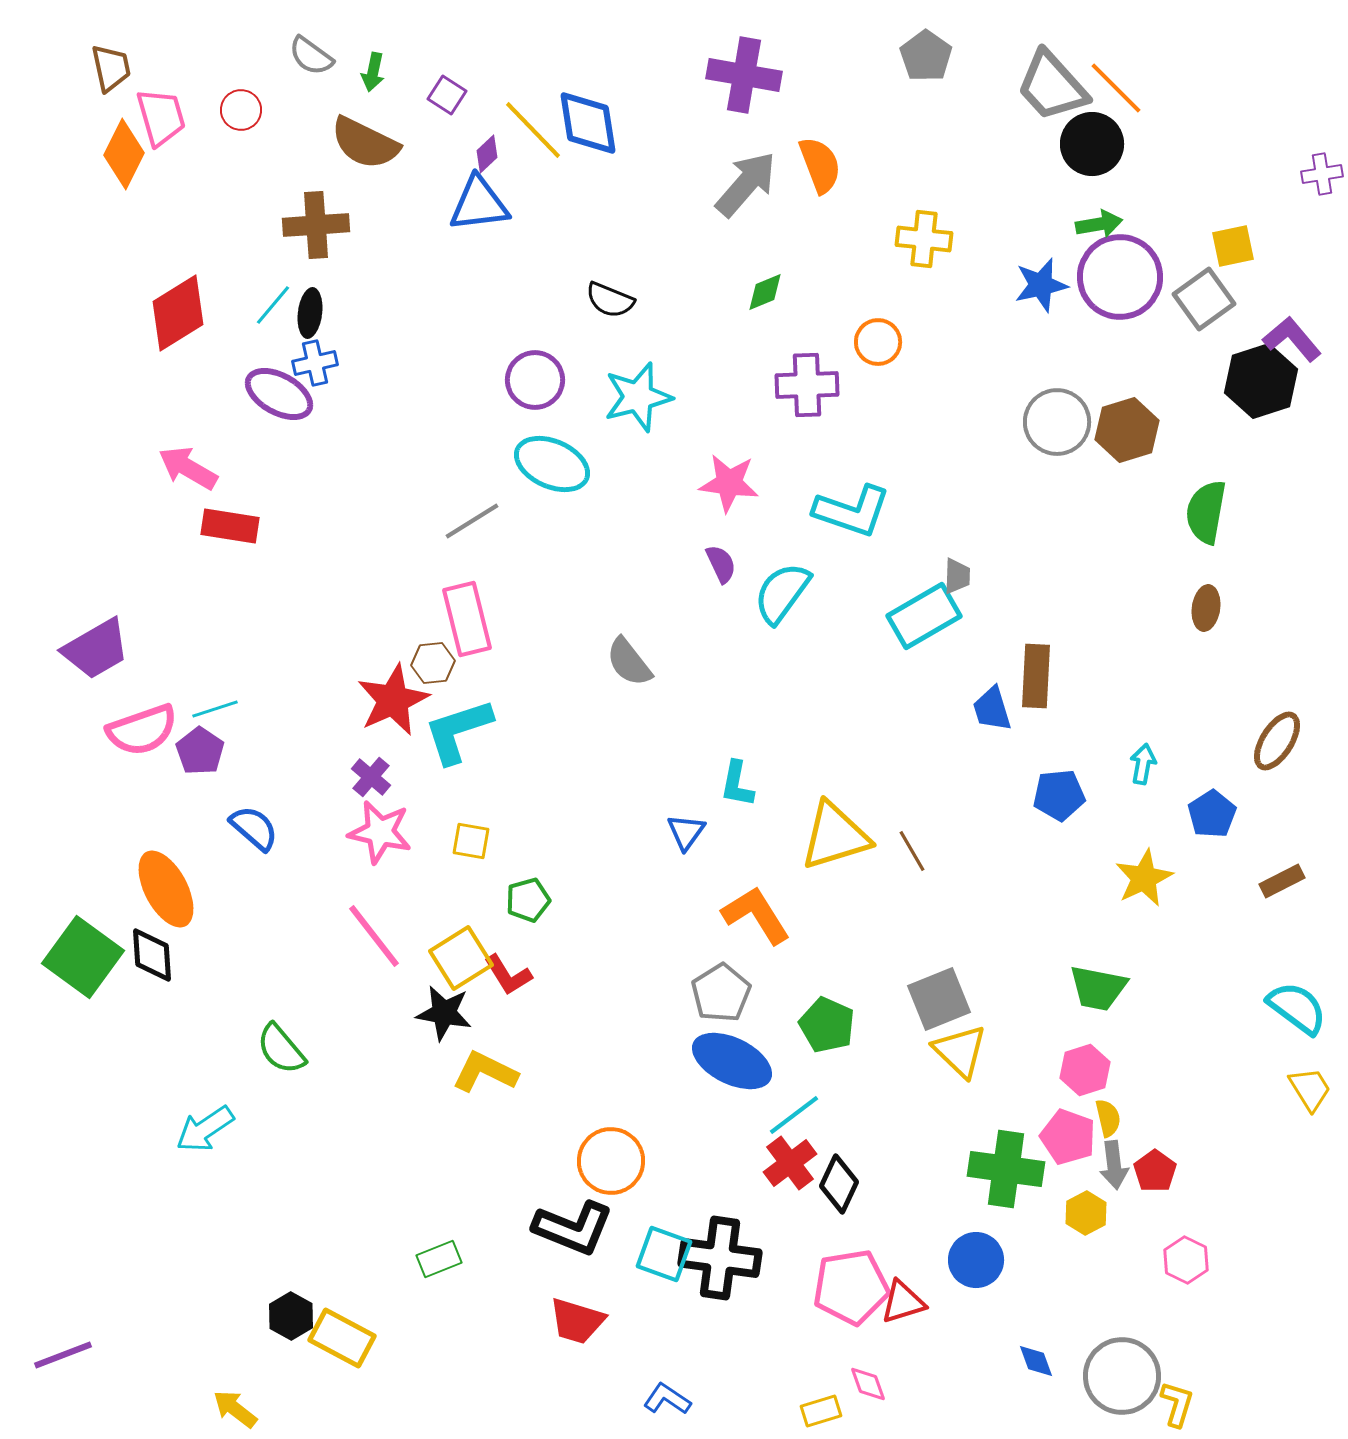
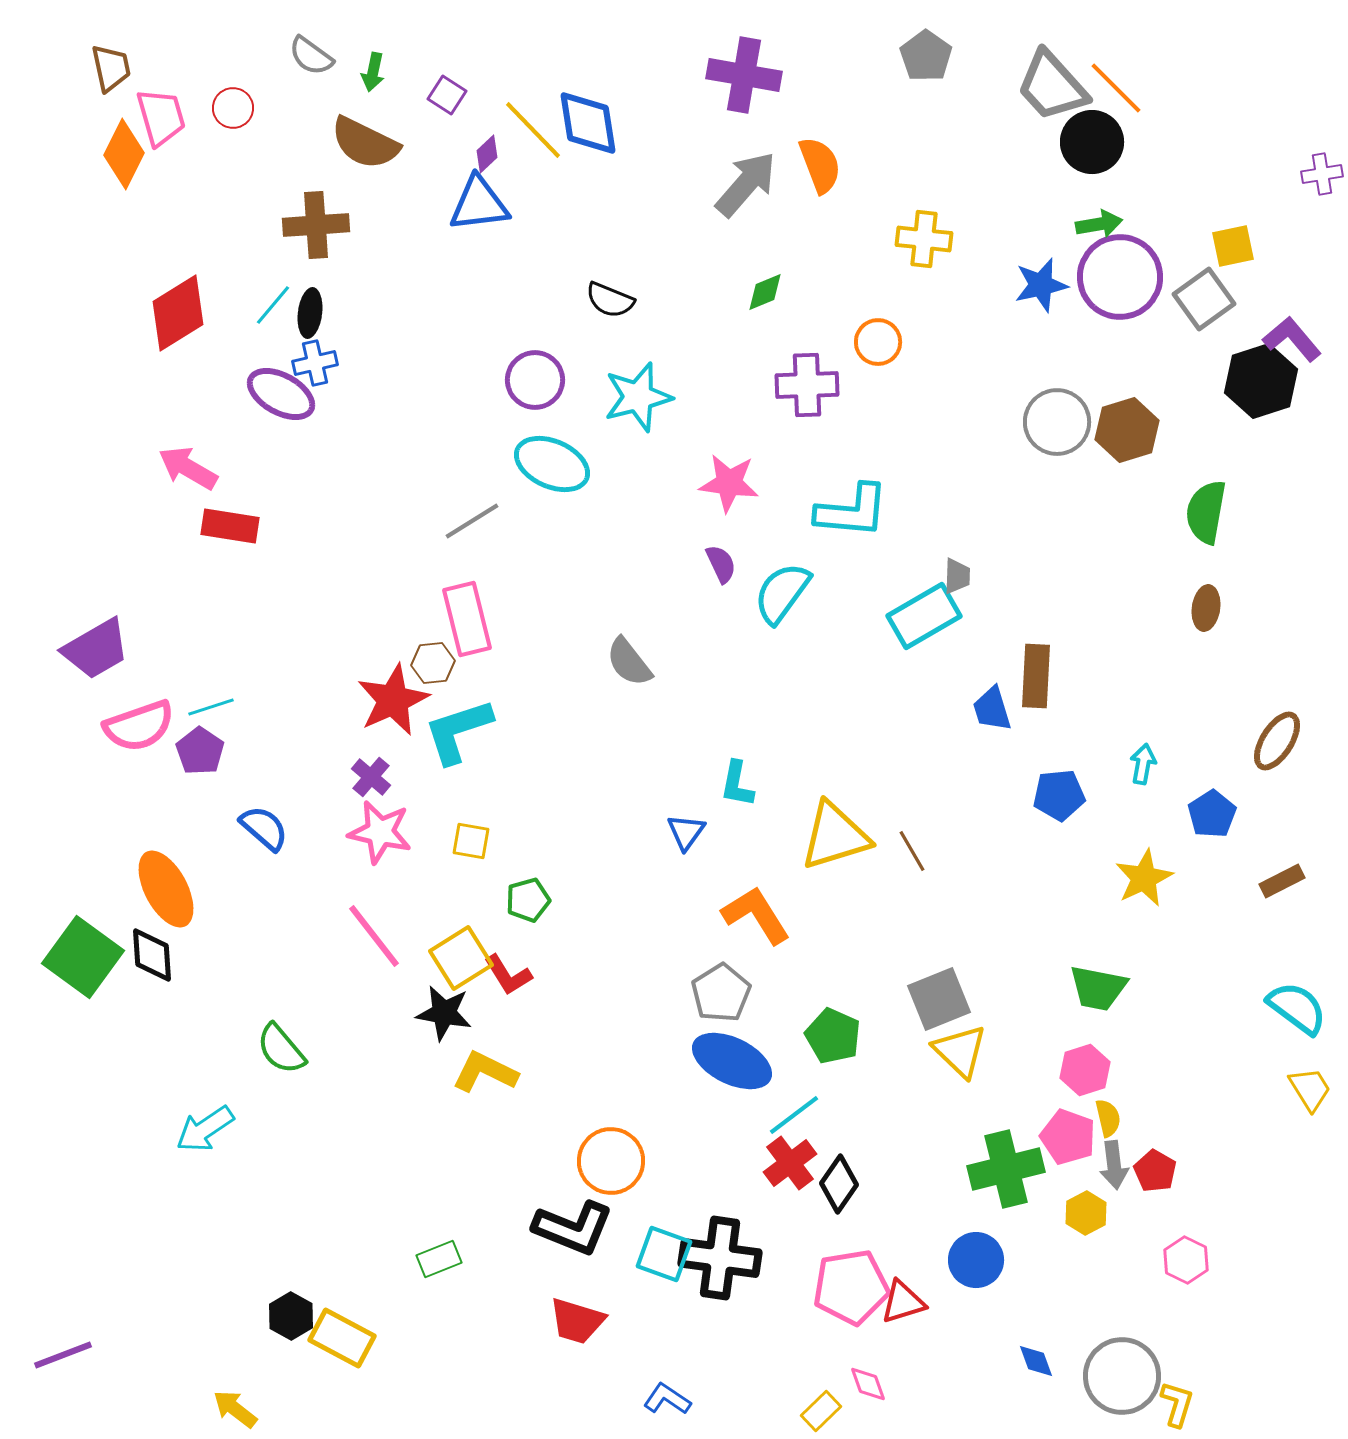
red circle at (241, 110): moved 8 px left, 2 px up
black circle at (1092, 144): moved 2 px up
purple ellipse at (279, 394): moved 2 px right
cyan L-shape at (852, 511): rotated 14 degrees counterclockwise
cyan line at (215, 709): moved 4 px left, 2 px up
pink semicircle at (142, 730): moved 3 px left, 4 px up
blue semicircle at (254, 828): moved 10 px right
green pentagon at (827, 1025): moved 6 px right, 11 px down
green cross at (1006, 1169): rotated 22 degrees counterclockwise
red pentagon at (1155, 1171): rotated 6 degrees counterclockwise
black diamond at (839, 1184): rotated 10 degrees clockwise
yellow rectangle at (821, 1411): rotated 27 degrees counterclockwise
